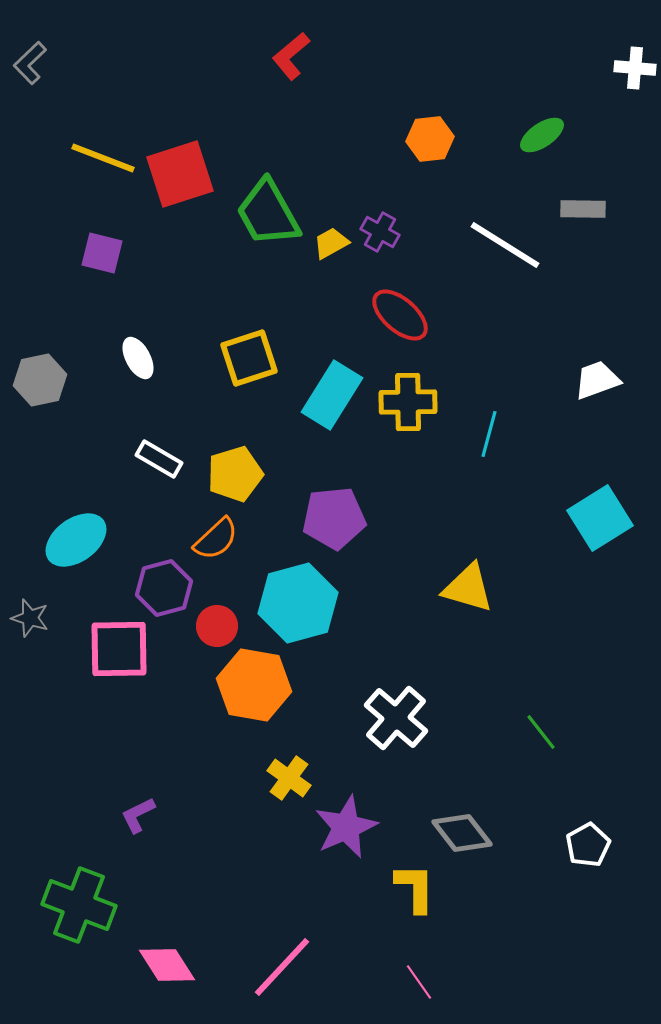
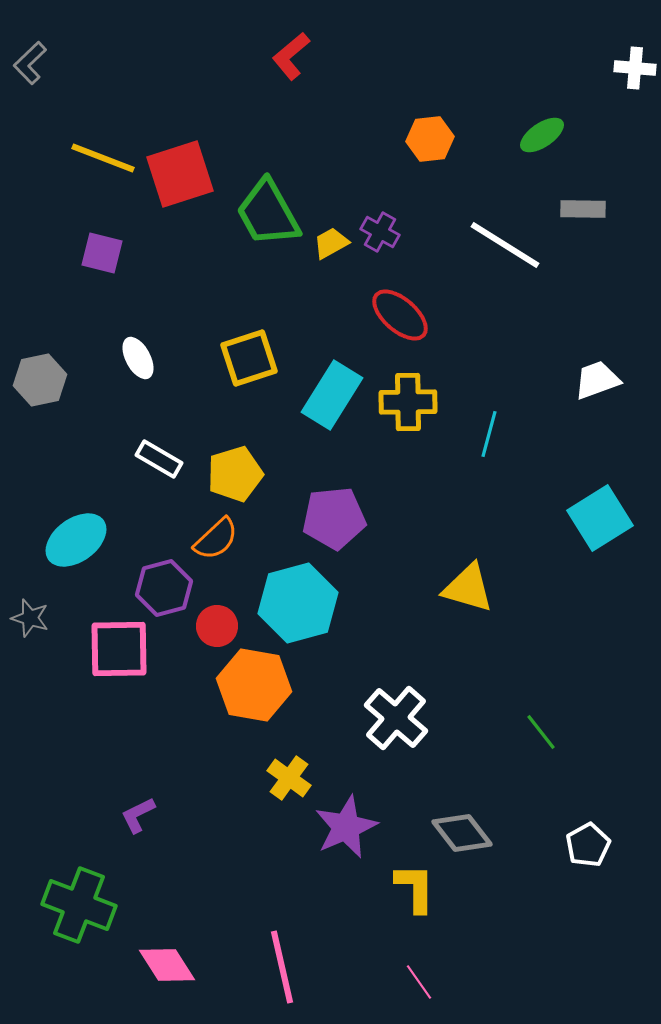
pink line at (282, 967): rotated 56 degrees counterclockwise
